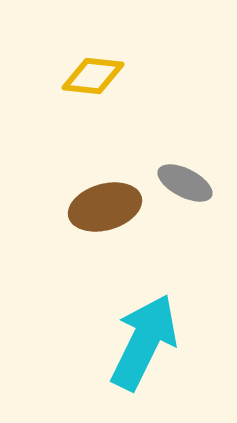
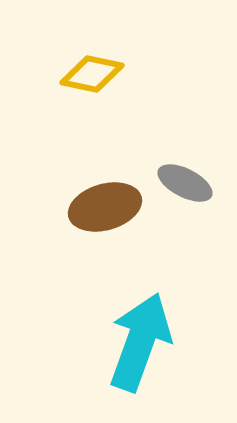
yellow diamond: moved 1 px left, 2 px up; rotated 6 degrees clockwise
cyan arrow: moved 4 px left; rotated 6 degrees counterclockwise
